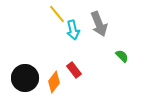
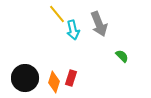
red rectangle: moved 3 px left, 8 px down; rotated 56 degrees clockwise
orange diamond: rotated 20 degrees counterclockwise
